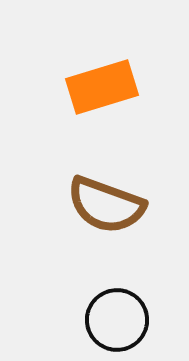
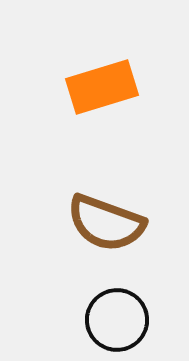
brown semicircle: moved 18 px down
